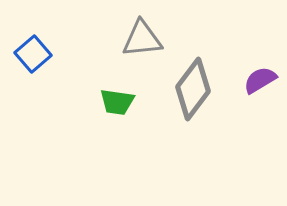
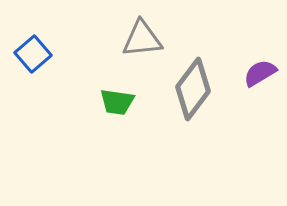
purple semicircle: moved 7 px up
